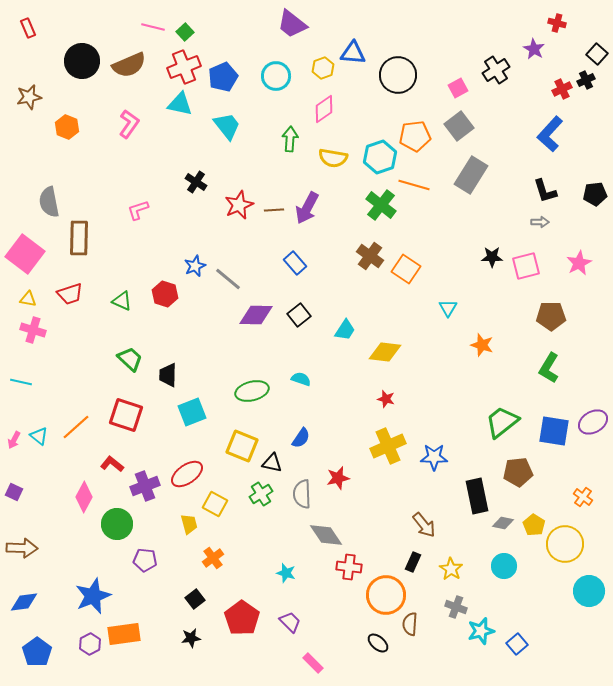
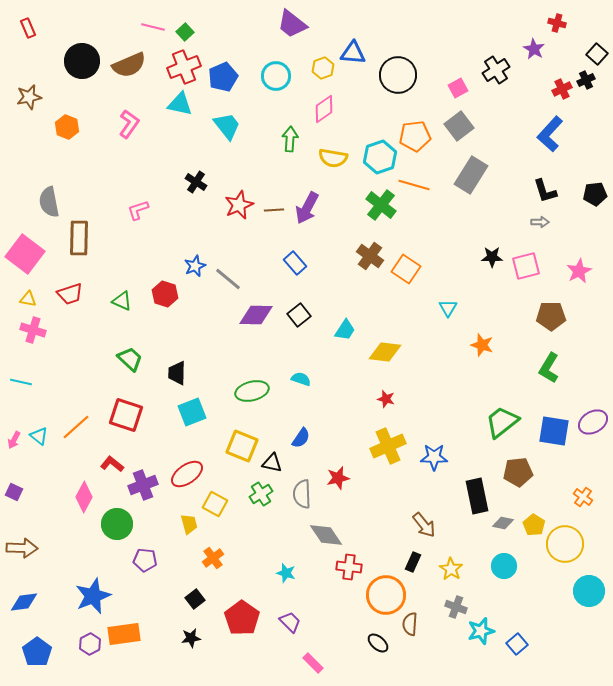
pink star at (579, 263): moved 8 px down
black trapezoid at (168, 375): moved 9 px right, 2 px up
purple cross at (145, 486): moved 2 px left, 1 px up
